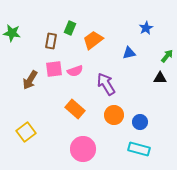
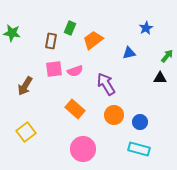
brown arrow: moved 5 px left, 6 px down
